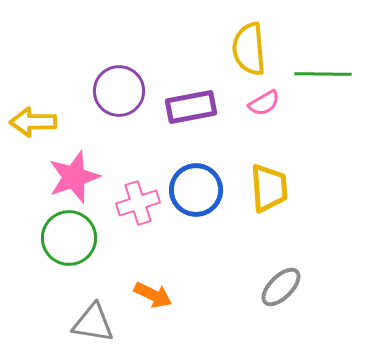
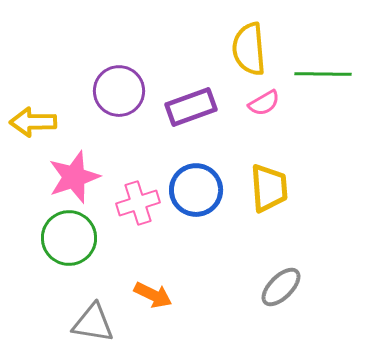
purple rectangle: rotated 9 degrees counterclockwise
